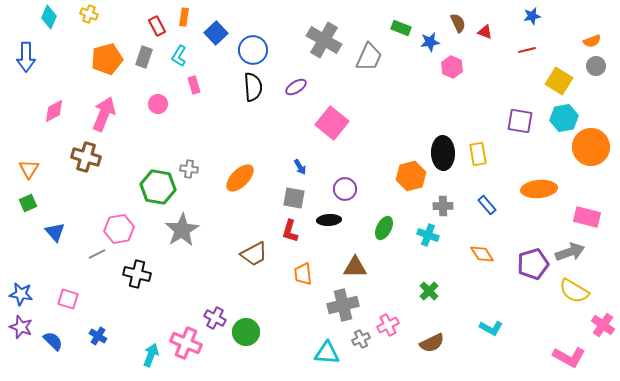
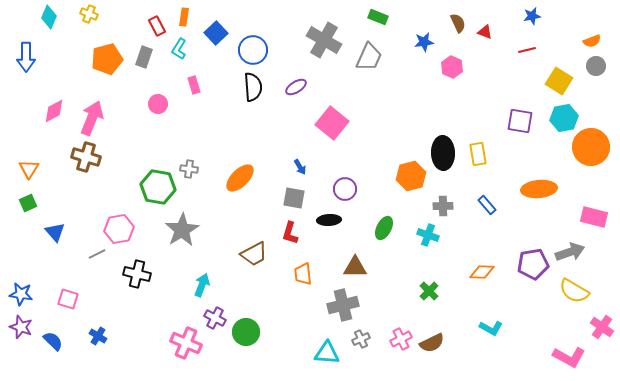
green rectangle at (401, 28): moved 23 px left, 11 px up
blue star at (430, 42): moved 6 px left
cyan L-shape at (179, 56): moved 7 px up
pink arrow at (104, 114): moved 12 px left, 4 px down
pink rectangle at (587, 217): moved 7 px right
red L-shape at (290, 231): moved 2 px down
orange diamond at (482, 254): moved 18 px down; rotated 55 degrees counterclockwise
purple pentagon at (533, 264): rotated 8 degrees clockwise
pink cross at (388, 325): moved 13 px right, 14 px down
pink cross at (603, 325): moved 1 px left, 2 px down
cyan arrow at (151, 355): moved 51 px right, 70 px up
